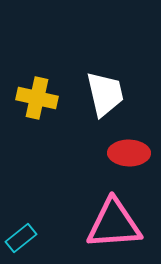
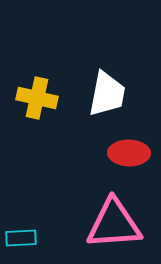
white trapezoid: moved 2 px right; rotated 24 degrees clockwise
cyan rectangle: rotated 36 degrees clockwise
